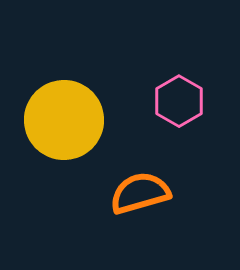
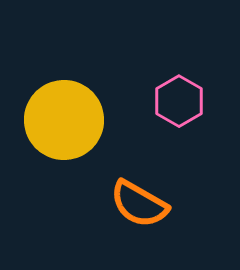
orange semicircle: moved 1 px left, 11 px down; rotated 134 degrees counterclockwise
